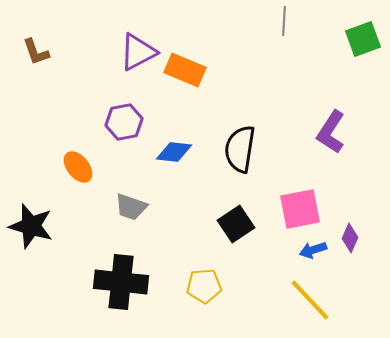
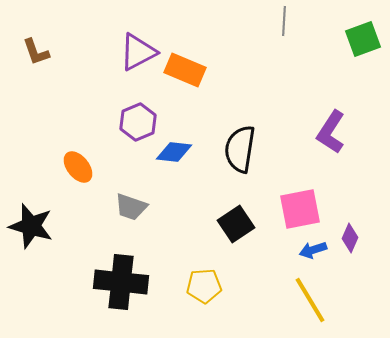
purple hexagon: moved 14 px right; rotated 12 degrees counterclockwise
yellow line: rotated 12 degrees clockwise
